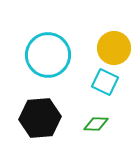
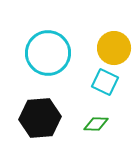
cyan circle: moved 2 px up
